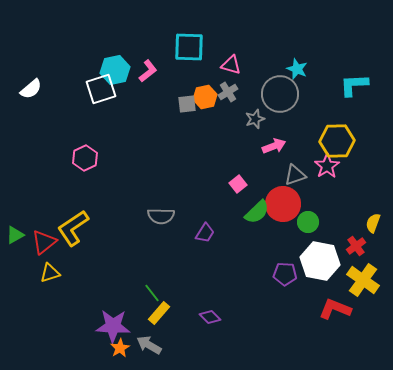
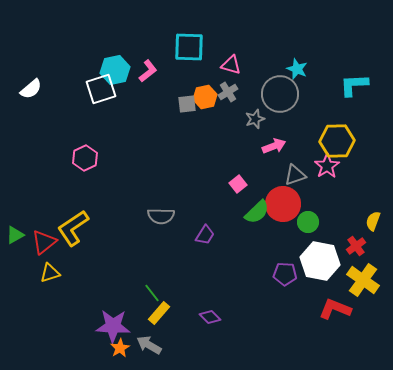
yellow semicircle: moved 2 px up
purple trapezoid: moved 2 px down
